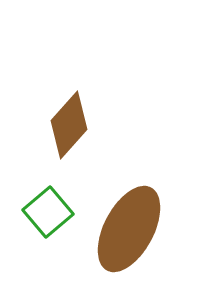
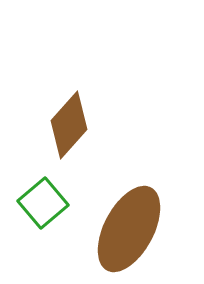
green square: moved 5 px left, 9 px up
